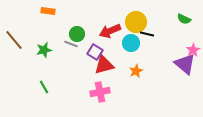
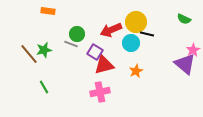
red arrow: moved 1 px right, 1 px up
brown line: moved 15 px right, 14 px down
